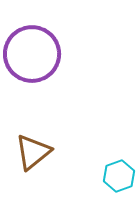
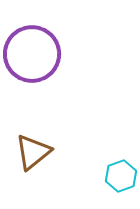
cyan hexagon: moved 2 px right
